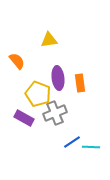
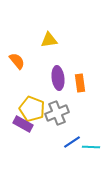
yellow pentagon: moved 6 px left, 15 px down
gray cross: moved 2 px right
purple rectangle: moved 1 px left, 6 px down
